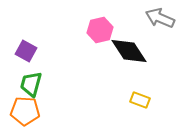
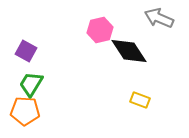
gray arrow: moved 1 px left
green trapezoid: rotated 16 degrees clockwise
